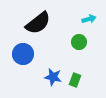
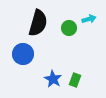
black semicircle: rotated 36 degrees counterclockwise
green circle: moved 10 px left, 14 px up
blue star: moved 2 px down; rotated 18 degrees clockwise
